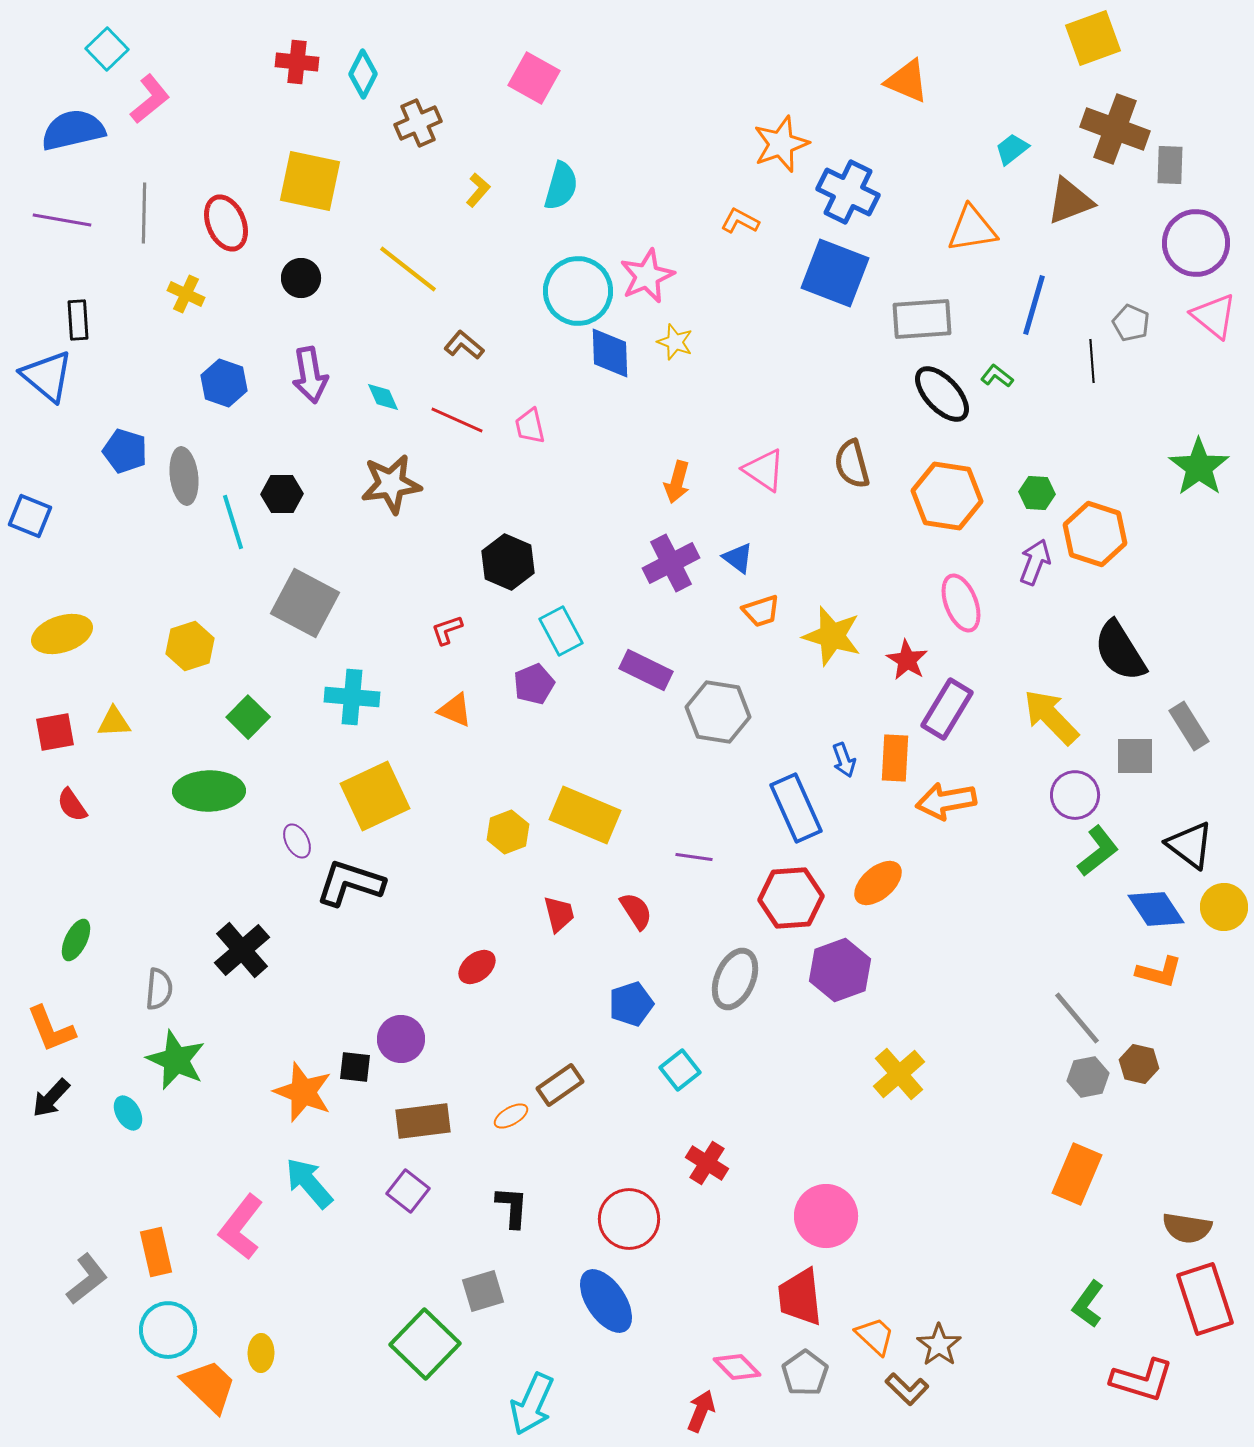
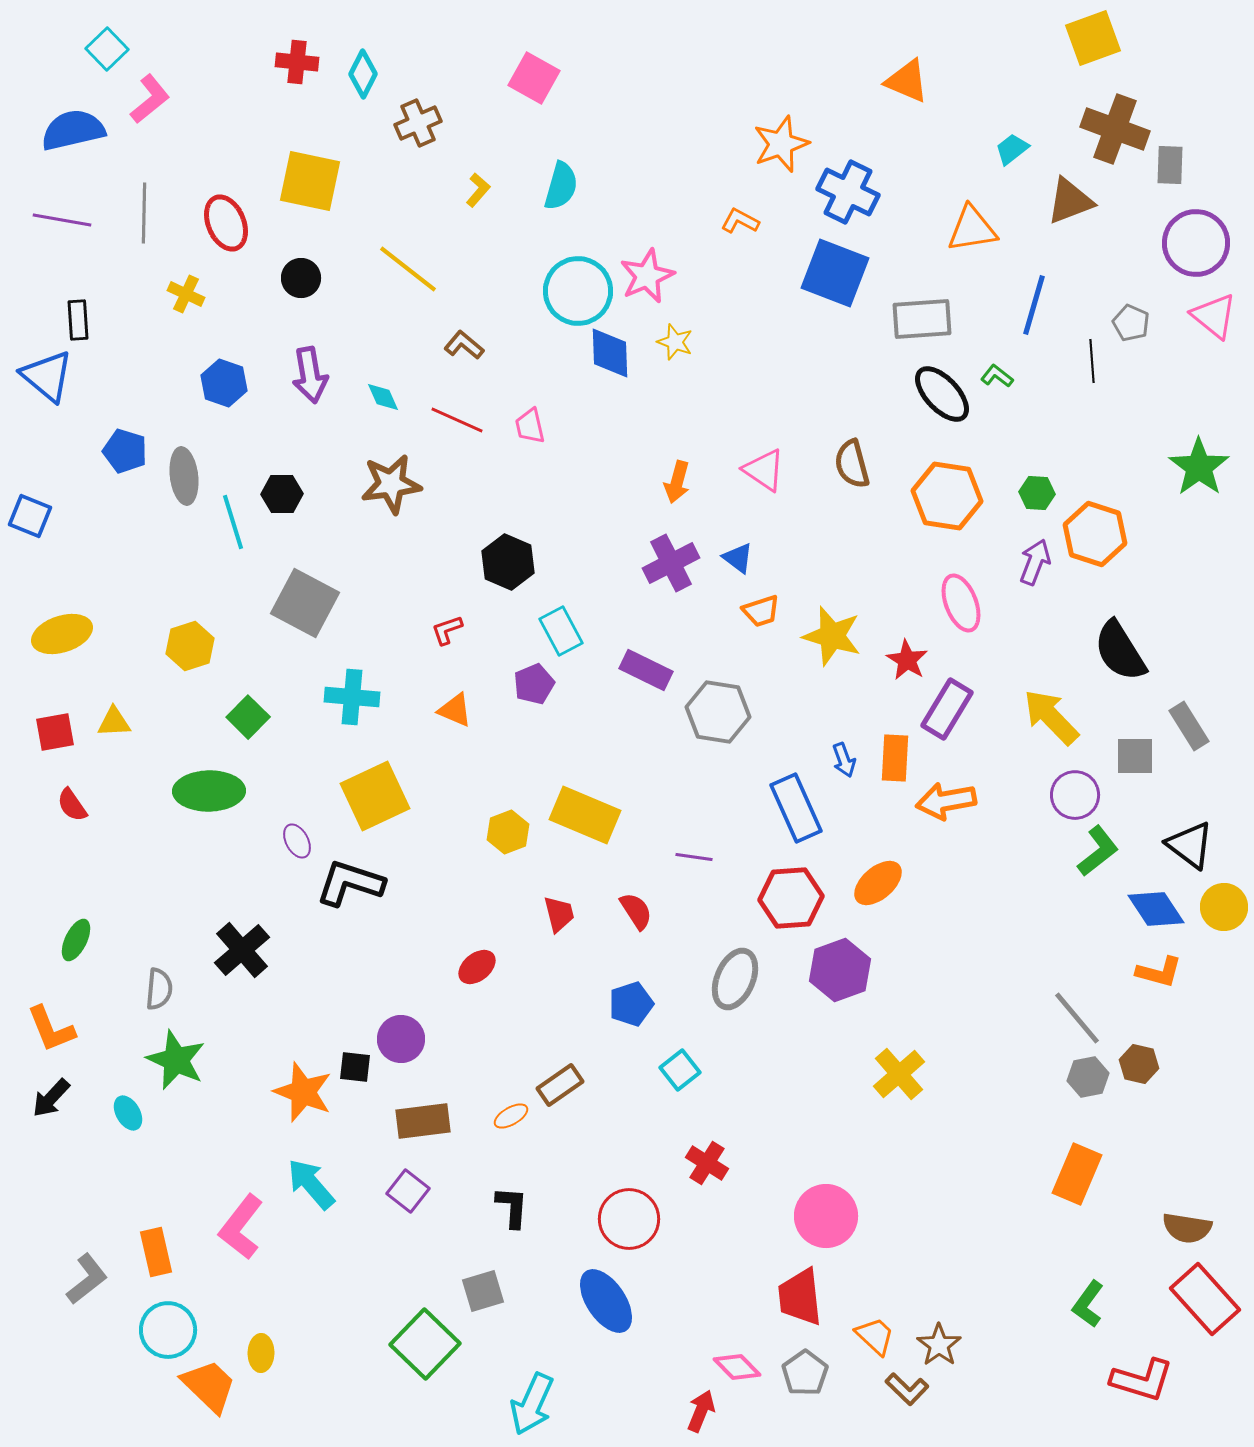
cyan arrow at (309, 1183): moved 2 px right, 1 px down
red rectangle at (1205, 1299): rotated 24 degrees counterclockwise
